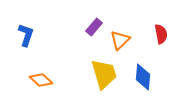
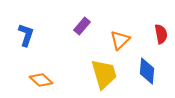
purple rectangle: moved 12 px left, 1 px up
blue diamond: moved 4 px right, 6 px up
